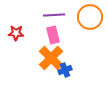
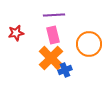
orange circle: moved 1 px left, 27 px down
red star: rotated 14 degrees counterclockwise
